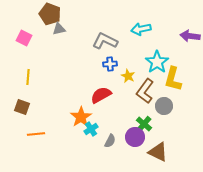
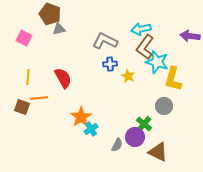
cyan star: rotated 20 degrees counterclockwise
brown L-shape: moved 44 px up
red semicircle: moved 38 px left, 17 px up; rotated 90 degrees clockwise
orange line: moved 3 px right, 36 px up
gray semicircle: moved 7 px right, 4 px down
